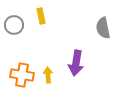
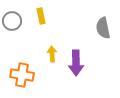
gray circle: moved 2 px left, 4 px up
purple arrow: rotated 10 degrees counterclockwise
yellow arrow: moved 4 px right, 21 px up
